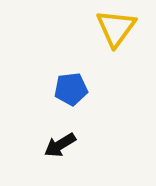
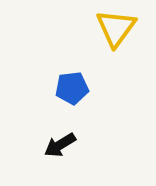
blue pentagon: moved 1 px right, 1 px up
